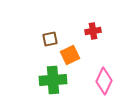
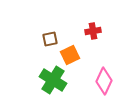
green cross: rotated 36 degrees clockwise
